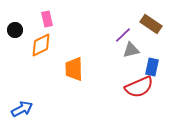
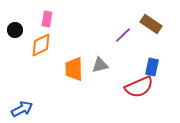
pink rectangle: rotated 21 degrees clockwise
gray triangle: moved 31 px left, 15 px down
